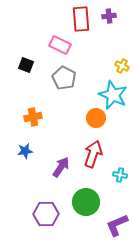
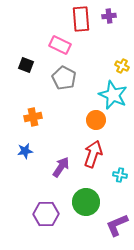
orange circle: moved 2 px down
